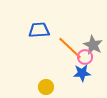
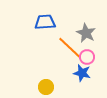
blue trapezoid: moved 6 px right, 8 px up
gray star: moved 7 px left, 12 px up
pink circle: moved 2 px right
blue star: rotated 18 degrees clockwise
